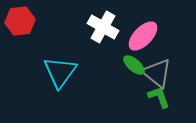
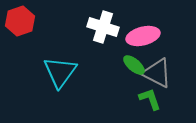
red hexagon: rotated 12 degrees counterclockwise
white cross: rotated 12 degrees counterclockwise
pink ellipse: rotated 32 degrees clockwise
gray triangle: rotated 12 degrees counterclockwise
green L-shape: moved 9 px left, 2 px down
